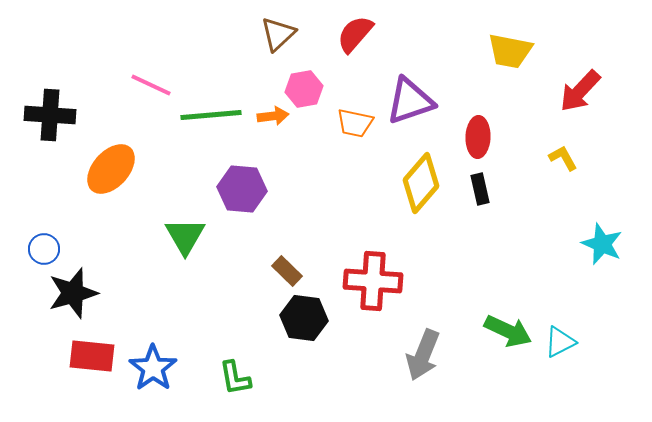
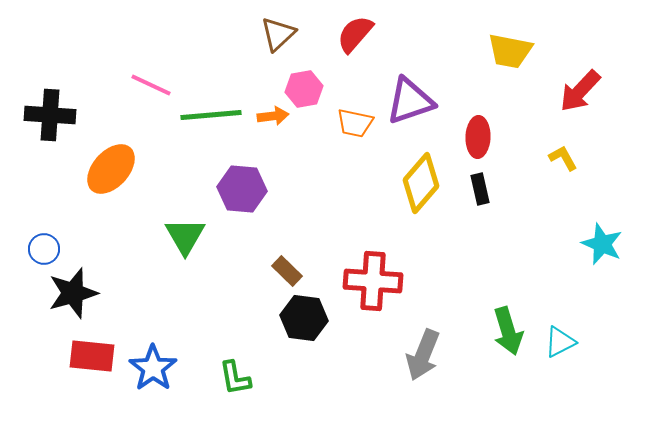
green arrow: rotated 48 degrees clockwise
